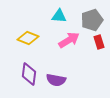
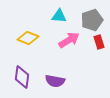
purple diamond: moved 7 px left, 3 px down
purple semicircle: moved 1 px left, 1 px down
